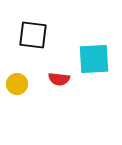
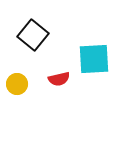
black square: rotated 32 degrees clockwise
red semicircle: rotated 20 degrees counterclockwise
